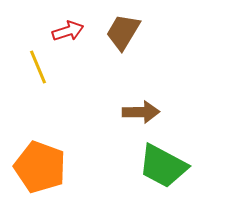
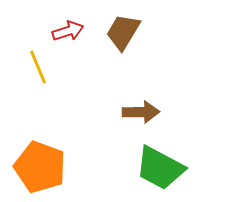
green trapezoid: moved 3 px left, 2 px down
